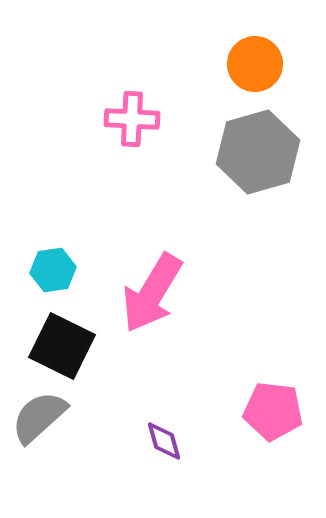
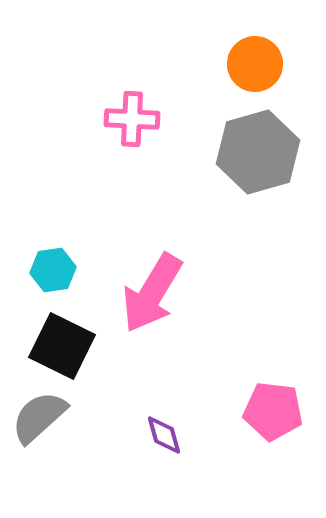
purple diamond: moved 6 px up
